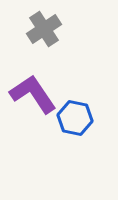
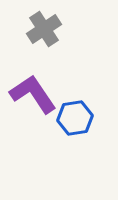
blue hexagon: rotated 20 degrees counterclockwise
